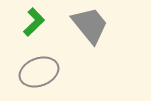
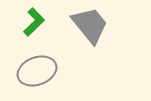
gray ellipse: moved 2 px left, 1 px up
